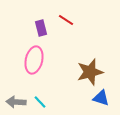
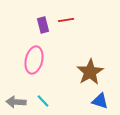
red line: rotated 42 degrees counterclockwise
purple rectangle: moved 2 px right, 3 px up
brown star: rotated 16 degrees counterclockwise
blue triangle: moved 1 px left, 3 px down
cyan line: moved 3 px right, 1 px up
